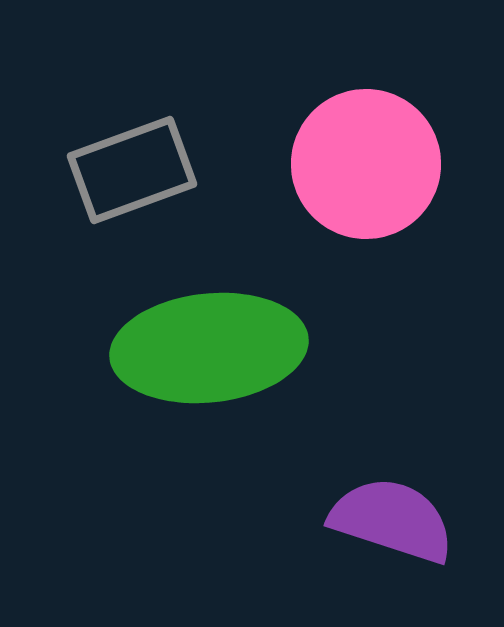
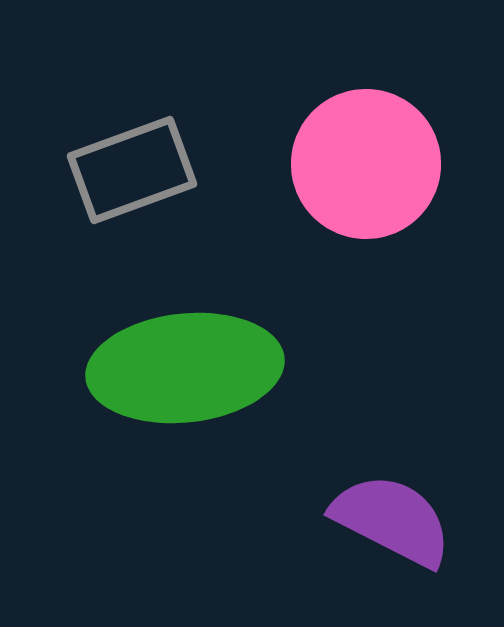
green ellipse: moved 24 px left, 20 px down
purple semicircle: rotated 9 degrees clockwise
